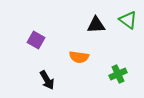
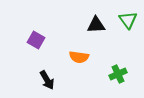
green triangle: rotated 18 degrees clockwise
